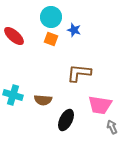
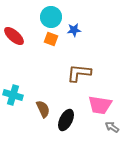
blue star: rotated 24 degrees counterclockwise
brown semicircle: moved 9 px down; rotated 120 degrees counterclockwise
gray arrow: rotated 32 degrees counterclockwise
